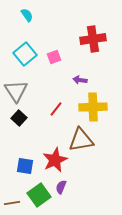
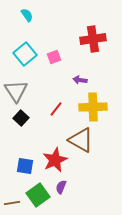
black square: moved 2 px right
brown triangle: rotated 40 degrees clockwise
green square: moved 1 px left
